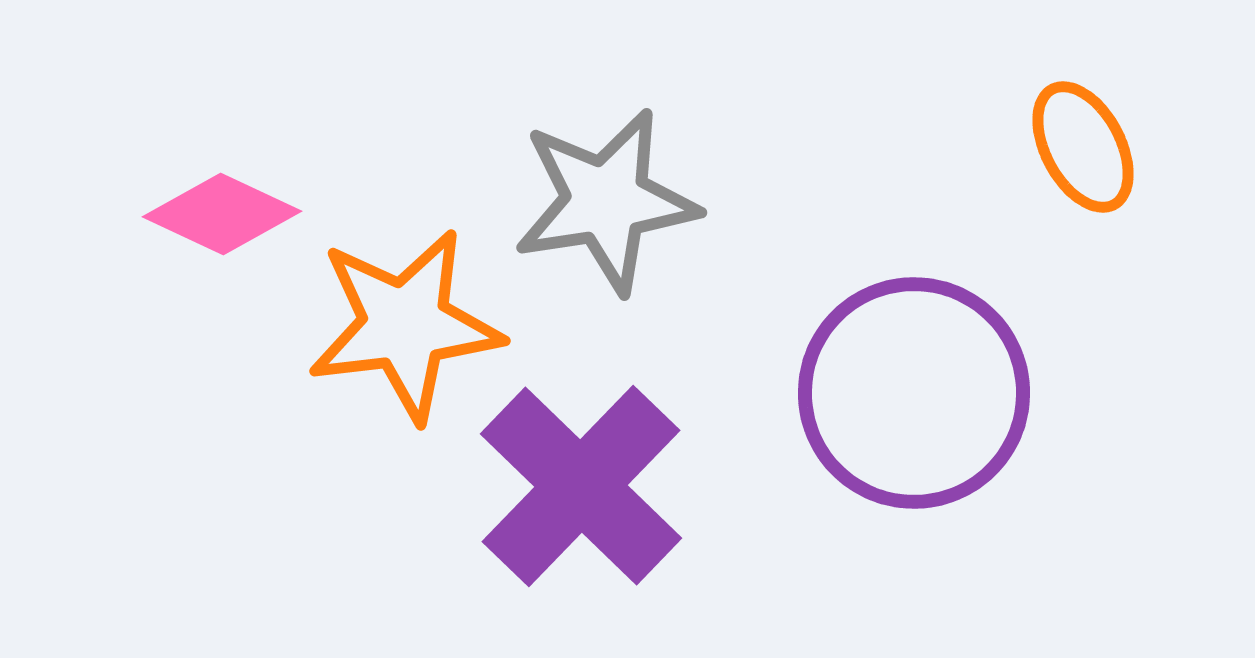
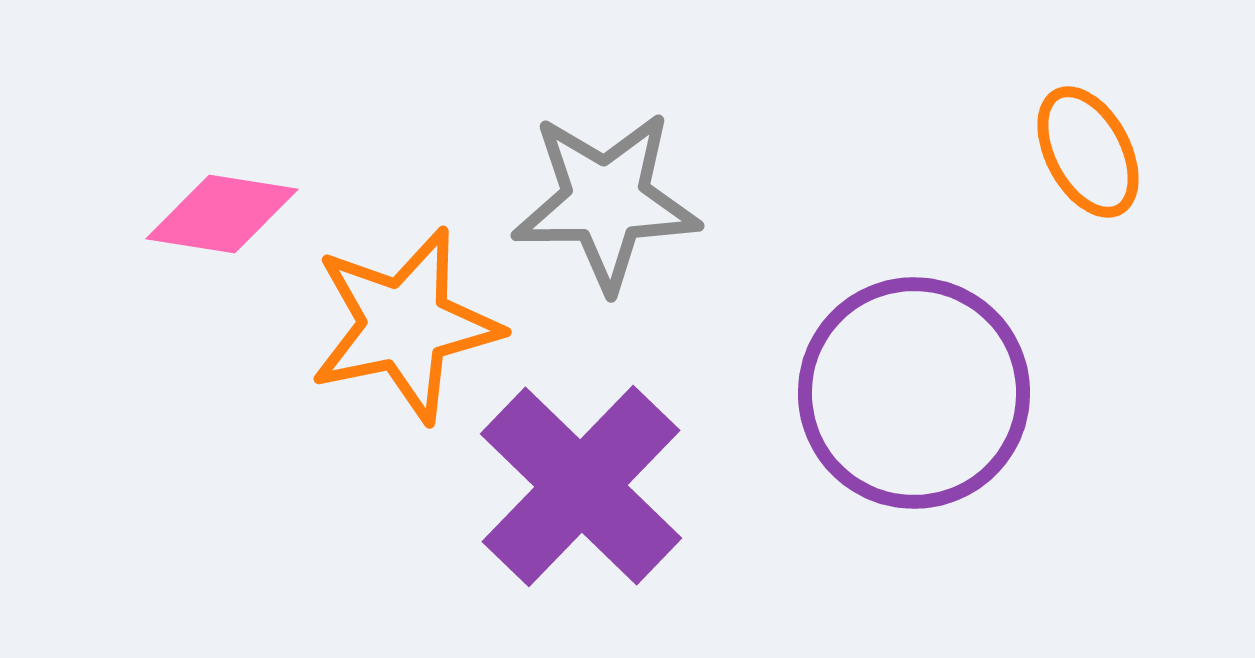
orange ellipse: moved 5 px right, 5 px down
gray star: rotated 8 degrees clockwise
pink diamond: rotated 16 degrees counterclockwise
orange star: rotated 5 degrees counterclockwise
